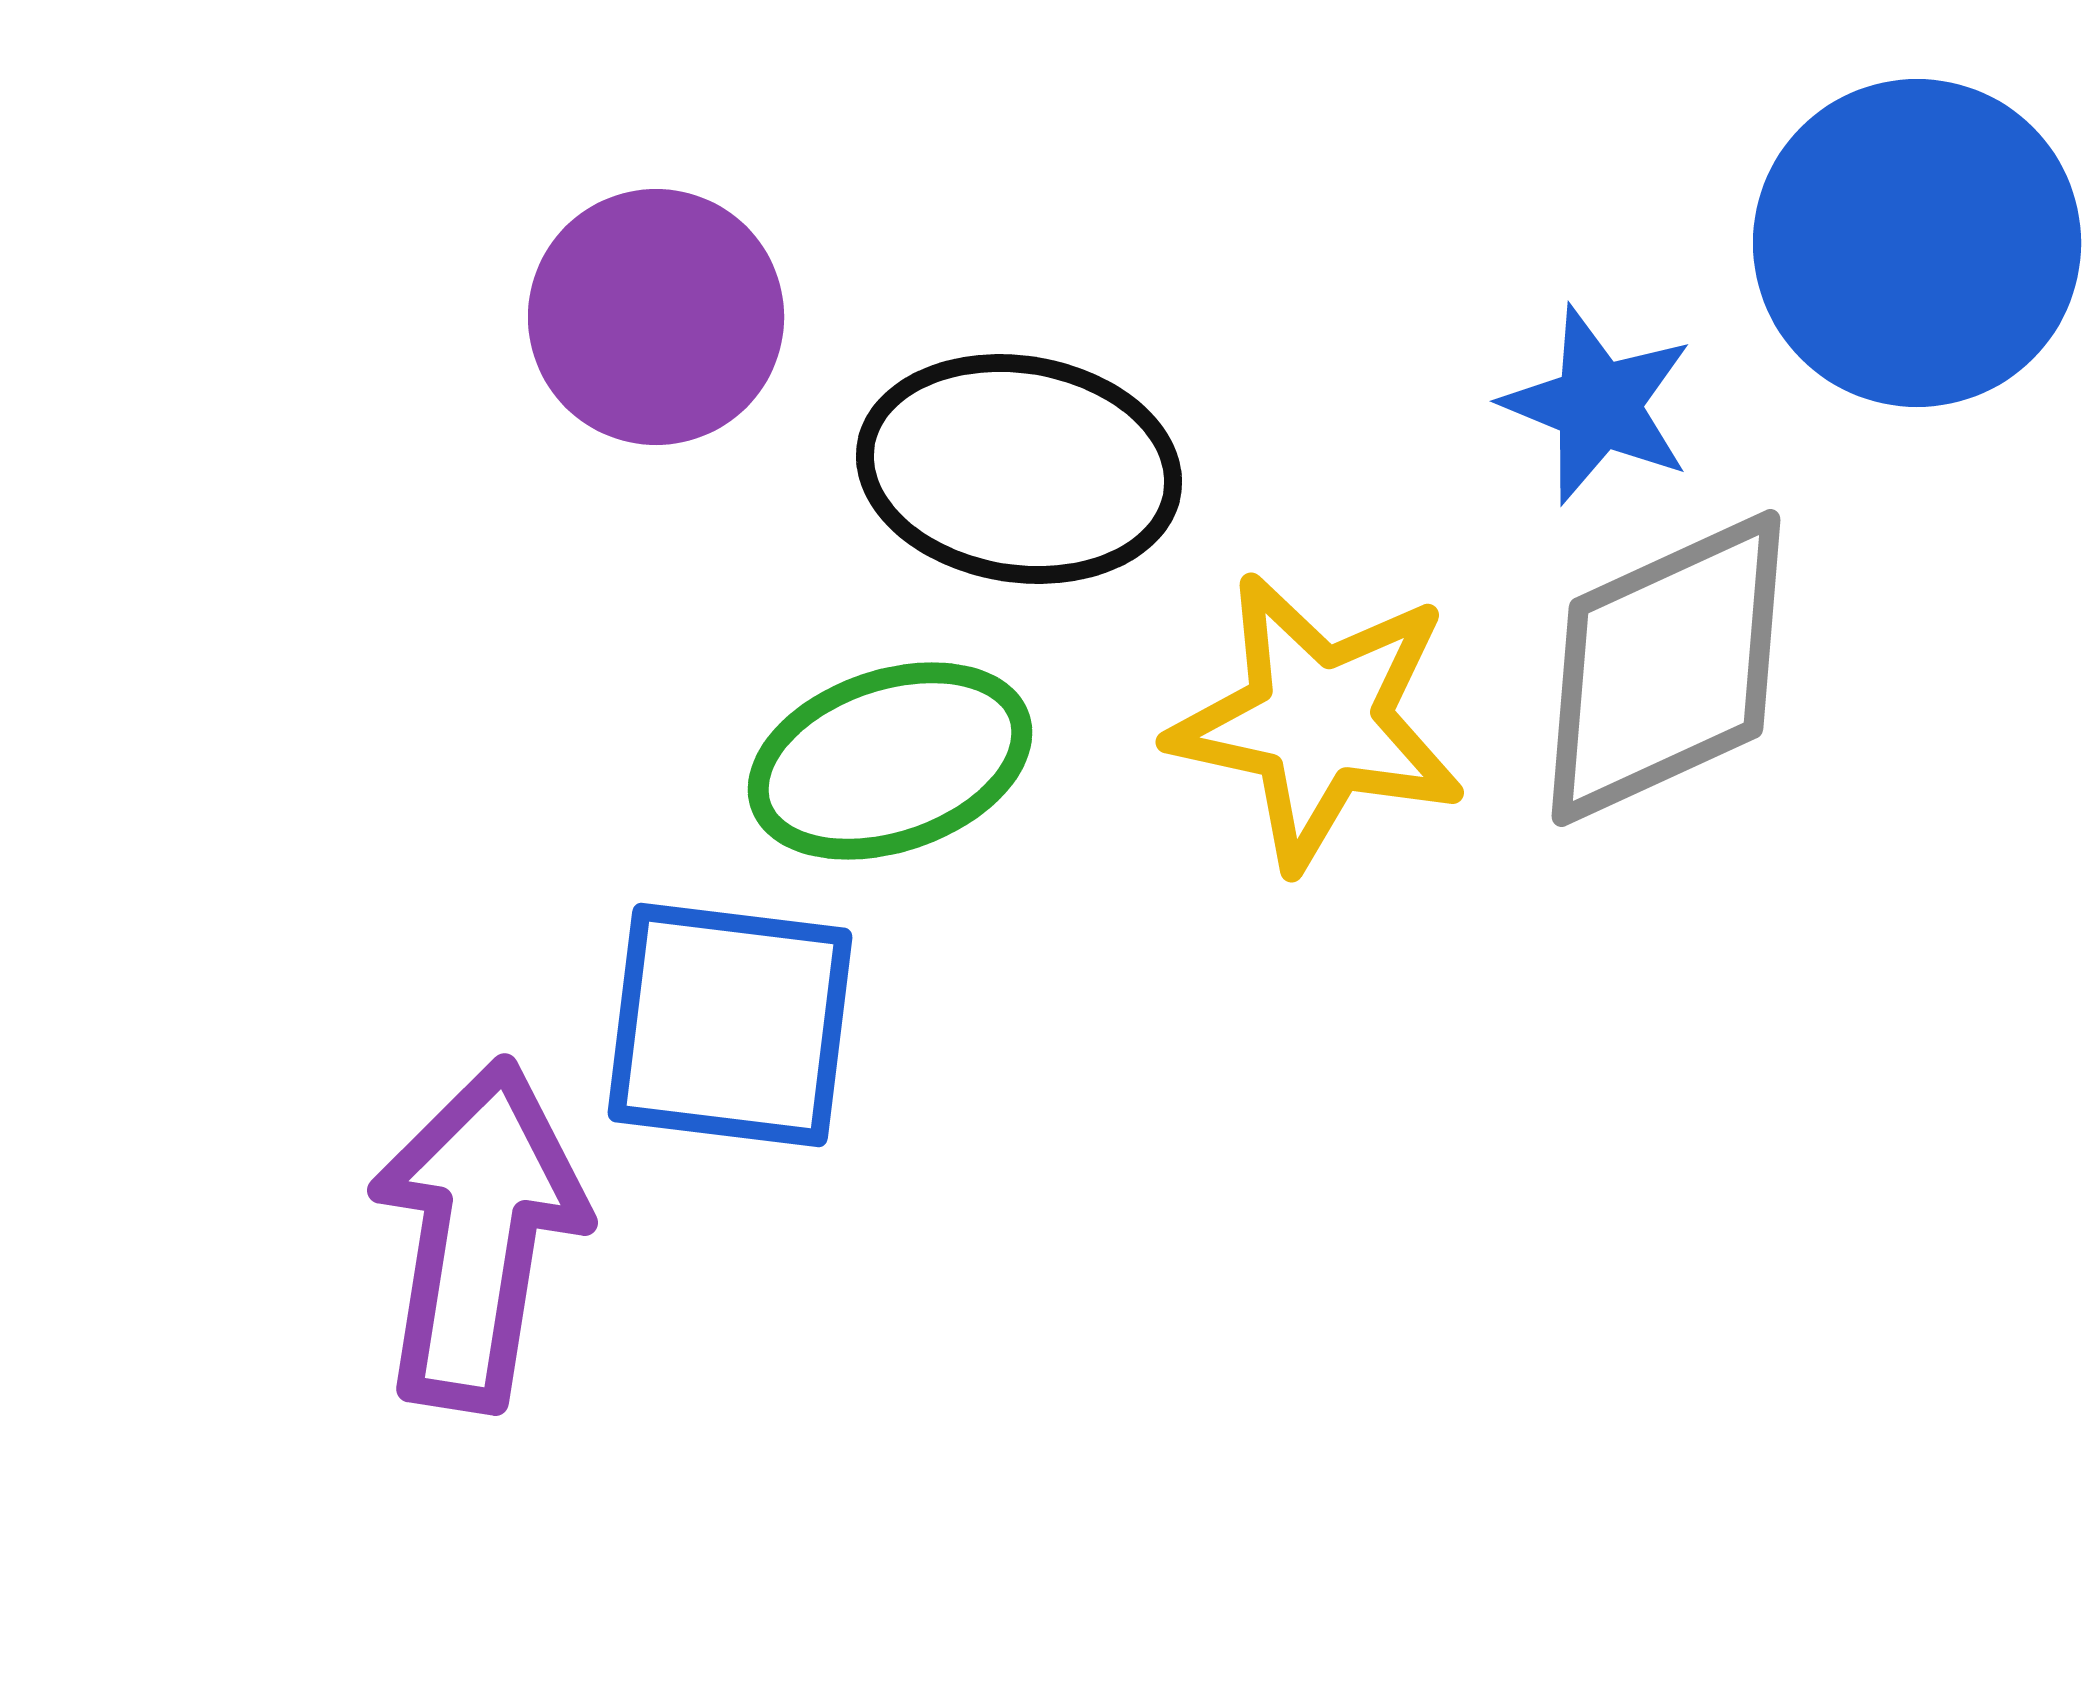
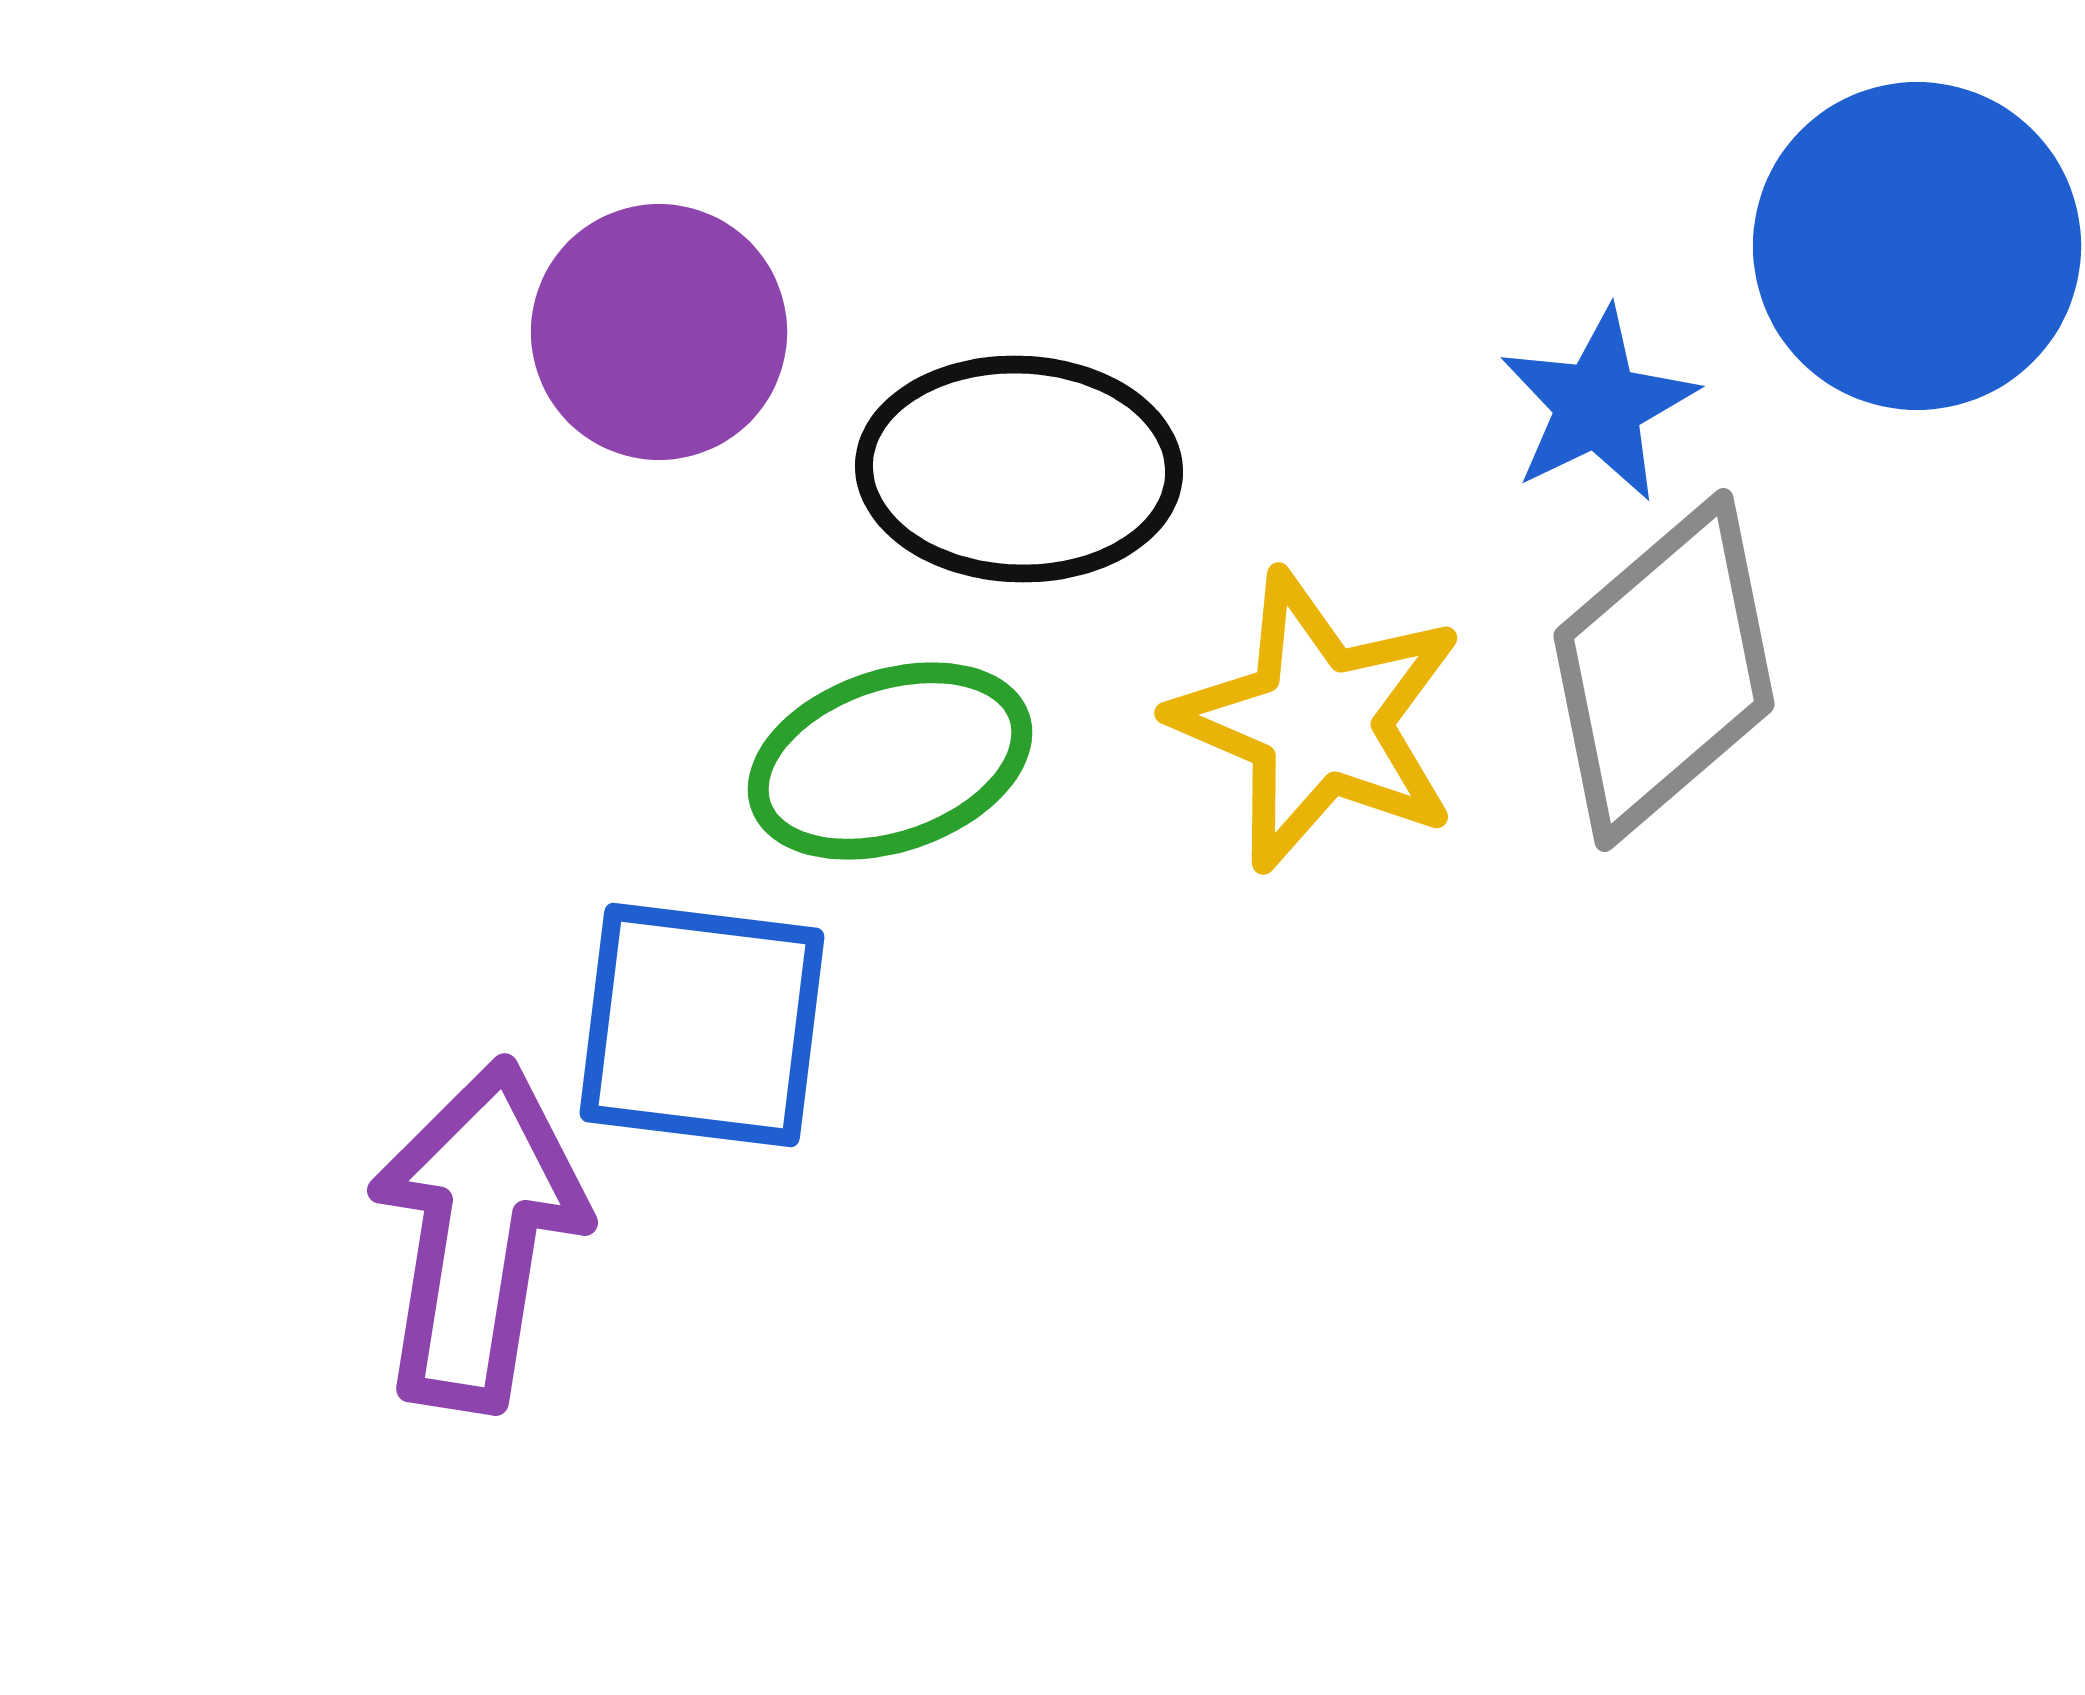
blue circle: moved 3 px down
purple circle: moved 3 px right, 15 px down
blue star: rotated 24 degrees clockwise
black ellipse: rotated 7 degrees counterclockwise
gray diamond: moved 2 px left, 2 px down; rotated 16 degrees counterclockwise
yellow star: rotated 11 degrees clockwise
blue square: moved 28 px left
